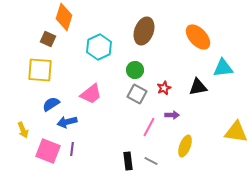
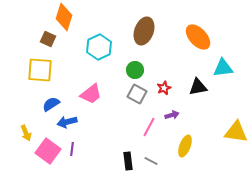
purple arrow: rotated 16 degrees counterclockwise
yellow arrow: moved 3 px right, 3 px down
pink square: rotated 15 degrees clockwise
